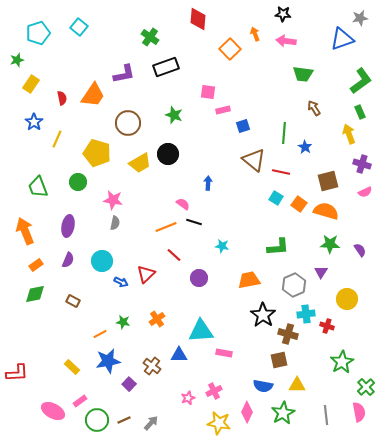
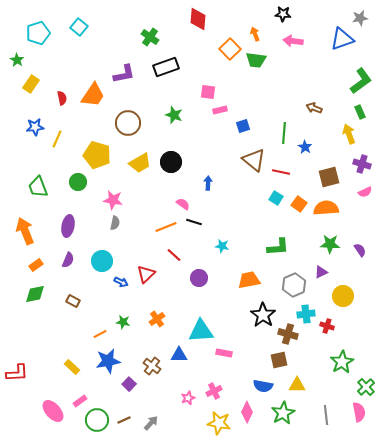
pink arrow at (286, 41): moved 7 px right
green star at (17, 60): rotated 24 degrees counterclockwise
green trapezoid at (303, 74): moved 47 px left, 14 px up
brown arrow at (314, 108): rotated 35 degrees counterclockwise
pink rectangle at (223, 110): moved 3 px left
blue star at (34, 122): moved 1 px right, 5 px down; rotated 30 degrees clockwise
yellow pentagon at (97, 153): moved 2 px down
black circle at (168, 154): moved 3 px right, 8 px down
brown square at (328, 181): moved 1 px right, 4 px up
orange semicircle at (326, 211): moved 3 px up; rotated 20 degrees counterclockwise
purple triangle at (321, 272): rotated 32 degrees clockwise
yellow circle at (347, 299): moved 4 px left, 3 px up
pink ellipse at (53, 411): rotated 20 degrees clockwise
